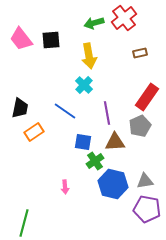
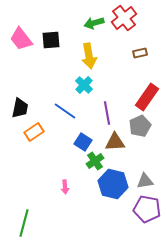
blue square: rotated 24 degrees clockwise
